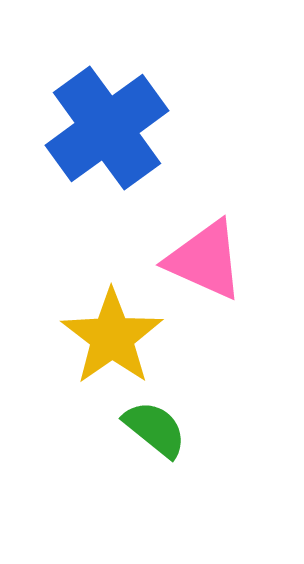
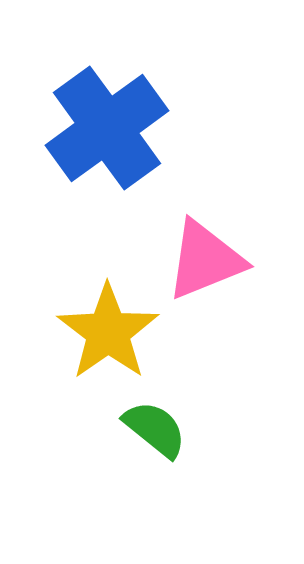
pink triangle: rotated 46 degrees counterclockwise
yellow star: moved 4 px left, 5 px up
